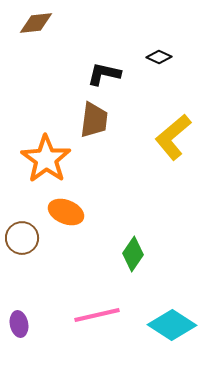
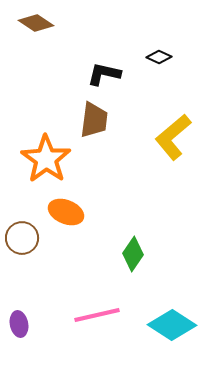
brown diamond: rotated 40 degrees clockwise
